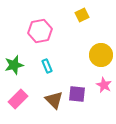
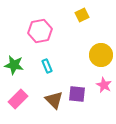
green star: rotated 24 degrees clockwise
